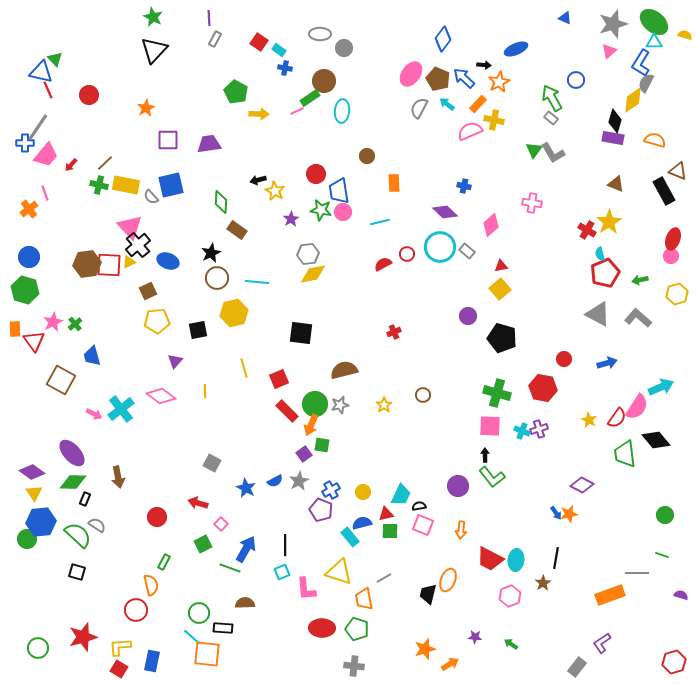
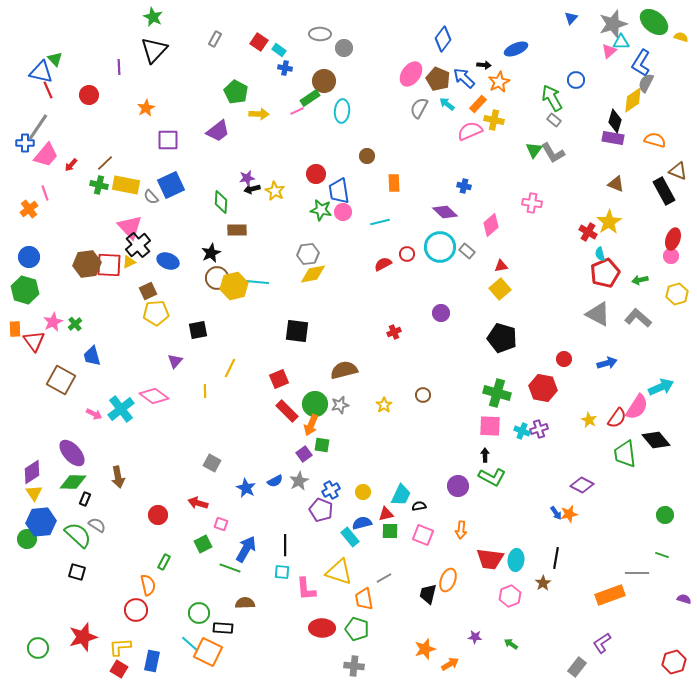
purple line at (209, 18): moved 90 px left, 49 px down
blue triangle at (565, 18): moved 6 px right; rotated 48 degrees clockwise
yellow semicircle at (685, 35): moved 4 px left, 2 px down
cyan triangle at (654, 42): moved 33 px left
gray rectangle at (551, 118): moved 3 px right, 2 px down
purple trapezoid at (209, 144): moved 9 px right, 13 px up; rotated 150 degrees clockwise
black arrow at (258, 180): moved 6 px left, 9 px down
blue square at (171, 185): rotated 12 degrees counterclockwise
purple star at (291, 219): moved 44 px left, 41 px up; rotated 21 degrees clockwise
brown rectangle at (237, 230): rotated 36 degrees counterclockwise
red cross at (587, 230): moved 1 px right, 2 px down
yellow hexagon at (234, 313): moved 27 px up
purple circle at (468, 316): moved 27 px left, 3 px up
yellow pentagon at (157, 321): moved 1 px left, 8 px up
black square at (301, 333): moved 4 px left, 2 px up
yellow line at (244, 368): moved 14 px left; rotated 42 degrees clockwise
pink diamond at (161, 396): moved 7 px left
purple diamond at (32, 472): rotated 70 degrees counterclockwise
green L-shape at (492, 477): rotated 24 degrees counterclockwise
red circle at (157, 517): moved 1 px right, 2 px up
pink square at (221, 524): rotated 24 degrees counterclockwise
pink square at (423, 525): moved 10 px down
red trapezoid at (490, 559): rotated 20 degrees counterclockwise
cyan square at (282, 572): rotated 28 degrees clockwise
orange semicircle at (151, 585): moved 3 px left
purple semicircle at (681, 595): moved 3 px right, 4 px down
cyan line at (192, 637): moved 2 px left, 7 px down
orange square at (207, 654): moved 1 px right, 2 px up; rotated 20 degrees clockwise
